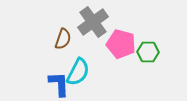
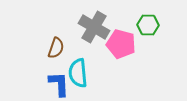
gray cross: moved 1 px right, 5 px down; rotated 24 degrees counterclockwise
brown semicircle: moved 7 px left, 9 px down
green hexagon: moved 27 px up
cyan semicircle: moved 1 px down; rotated 148 degrees clockwise
